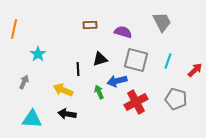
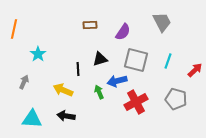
purple semicircle: rotated 108 degrees clockwise
black arrow: moved 1 px left, 2 px down
